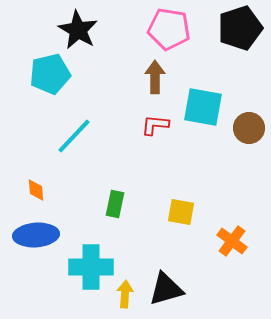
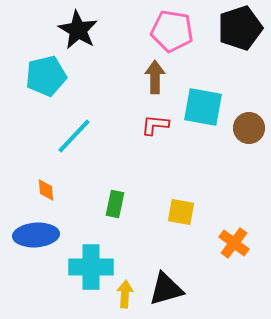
pink pentagon: moved 3 px right, 2 px down
cyan pentagon: moved 4 px left, 2 px down
orange diamond: moved 10 px right
orange cross: moved 2 px right, 2 px down
